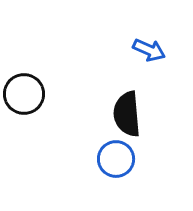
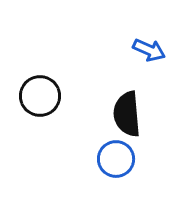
black circle: moved 16 px right, 2 px down
